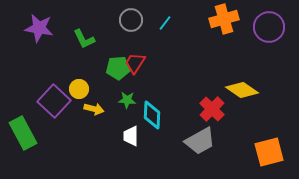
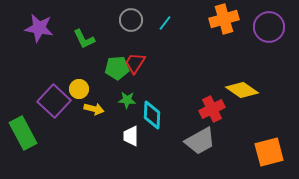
green pentagon: moved 1 px left
red cross: rotated 20 degrees clockwise
